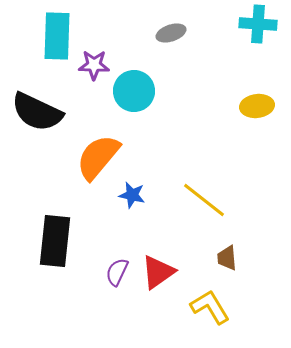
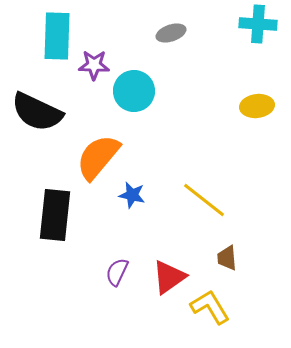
black rectangle: moved 26 px up
red triangle: moved 11 px right, 5 px down
